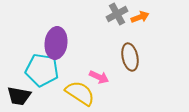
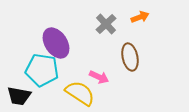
gray cross: moved 11 px left, 10 px down; rotated 15 degrees counterclockwise
purple ellipse: rotated 40 degrees counterclockwise
